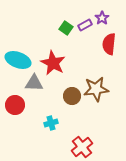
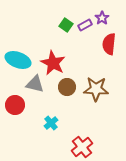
green square: moved 3 px up
gray triangle: moved 1 px right, 1 px down; rotated 12 degrees clockwise
brown star: rotated 10 degrees clockwise
brown circle: moved 5 px left, 9 px up
cyan cross: rotated 24 degrees counterclockwise
